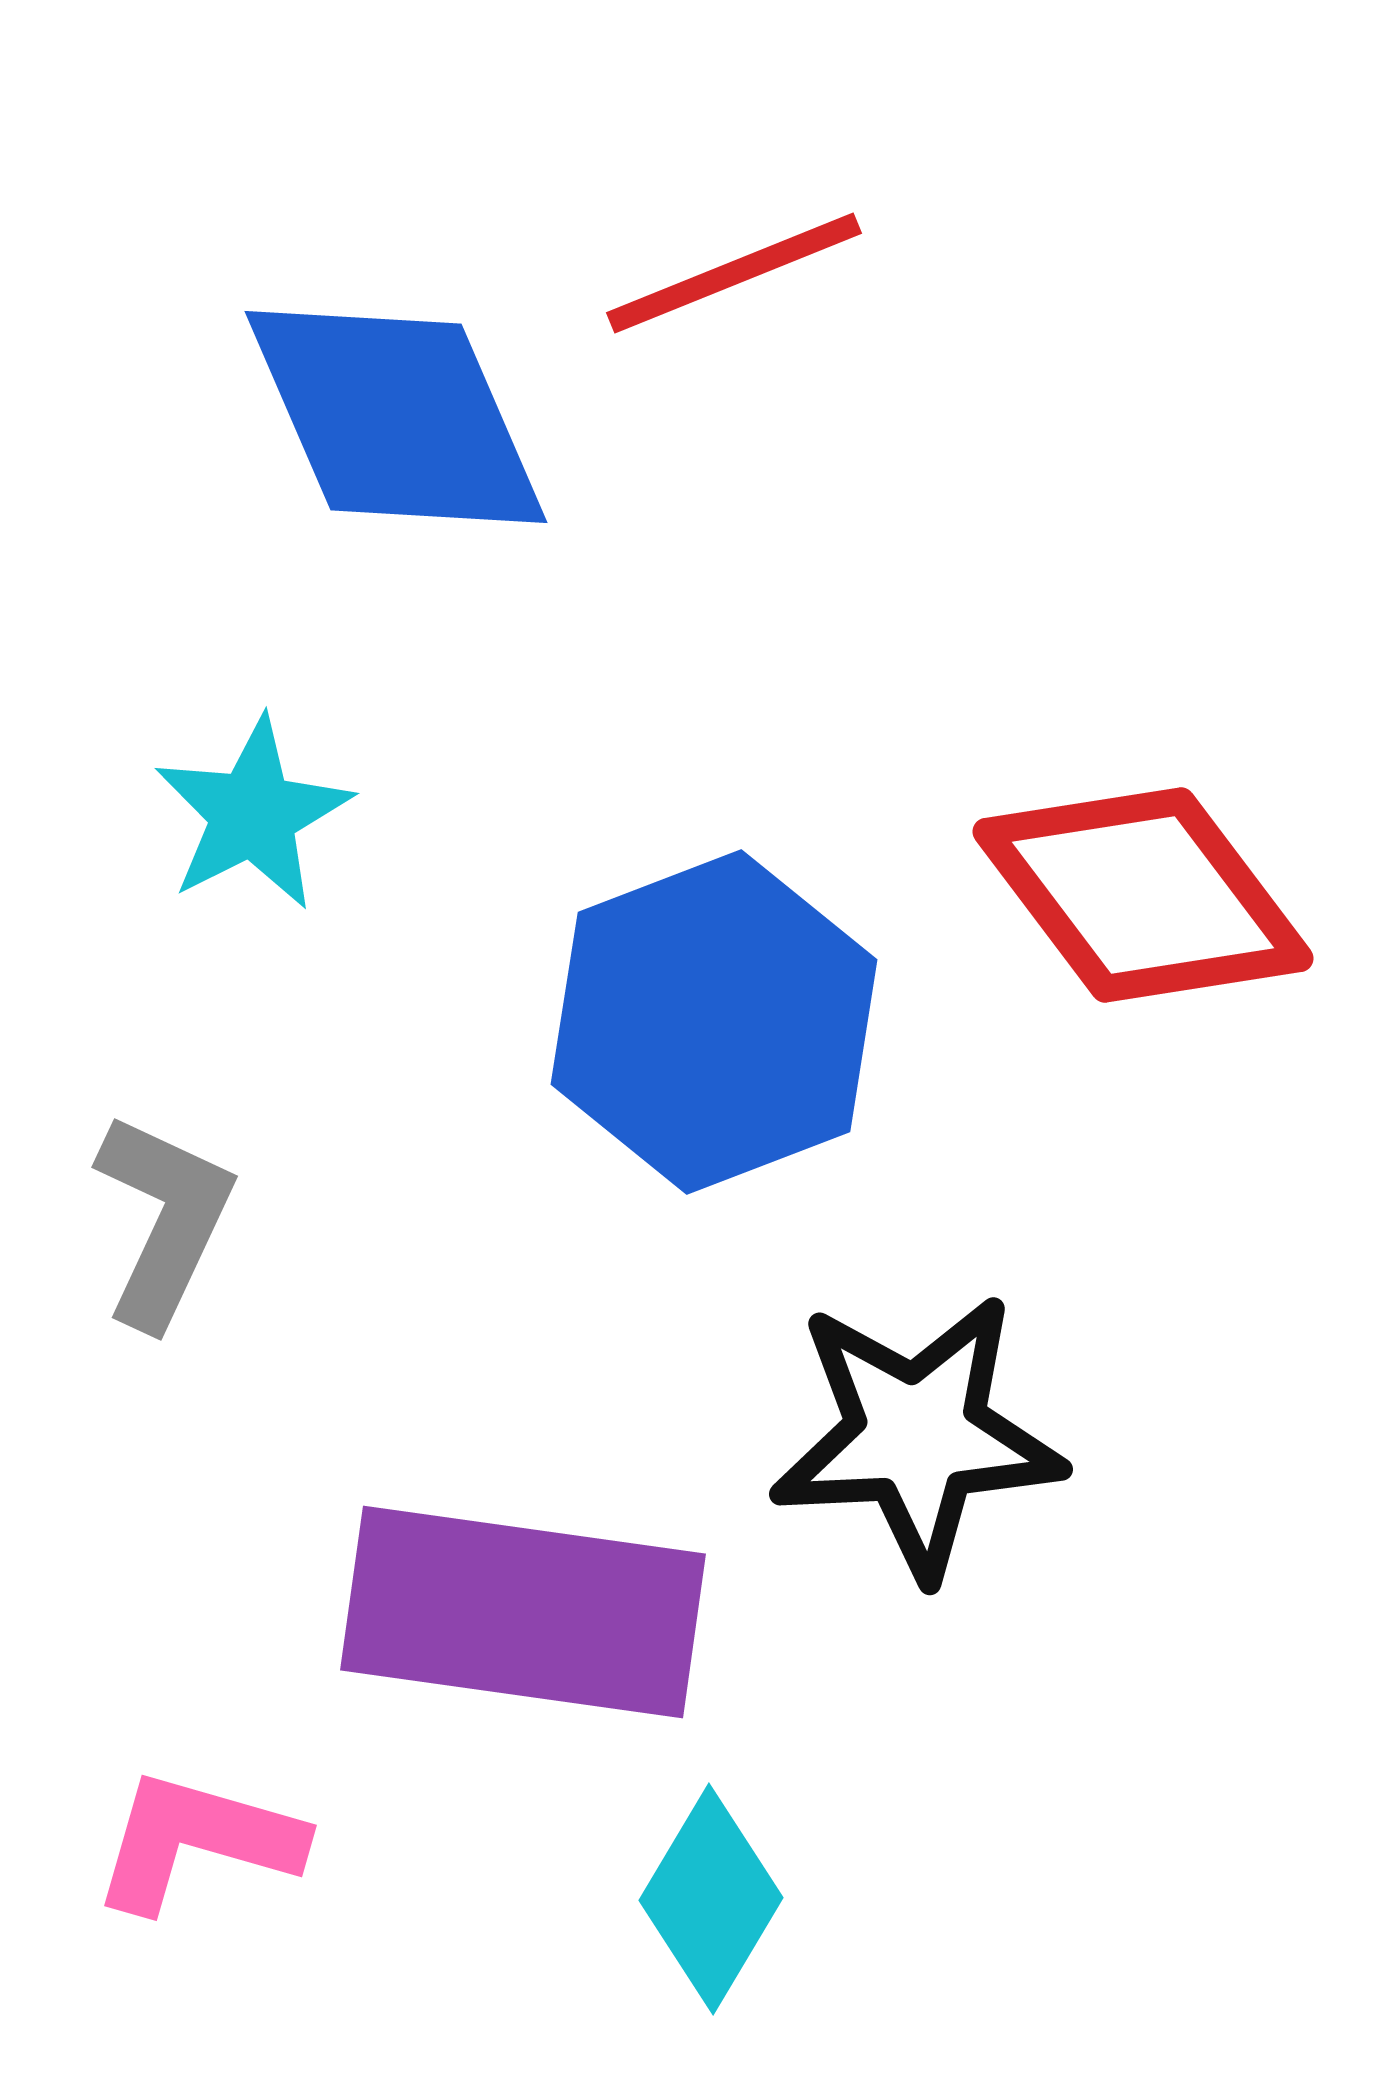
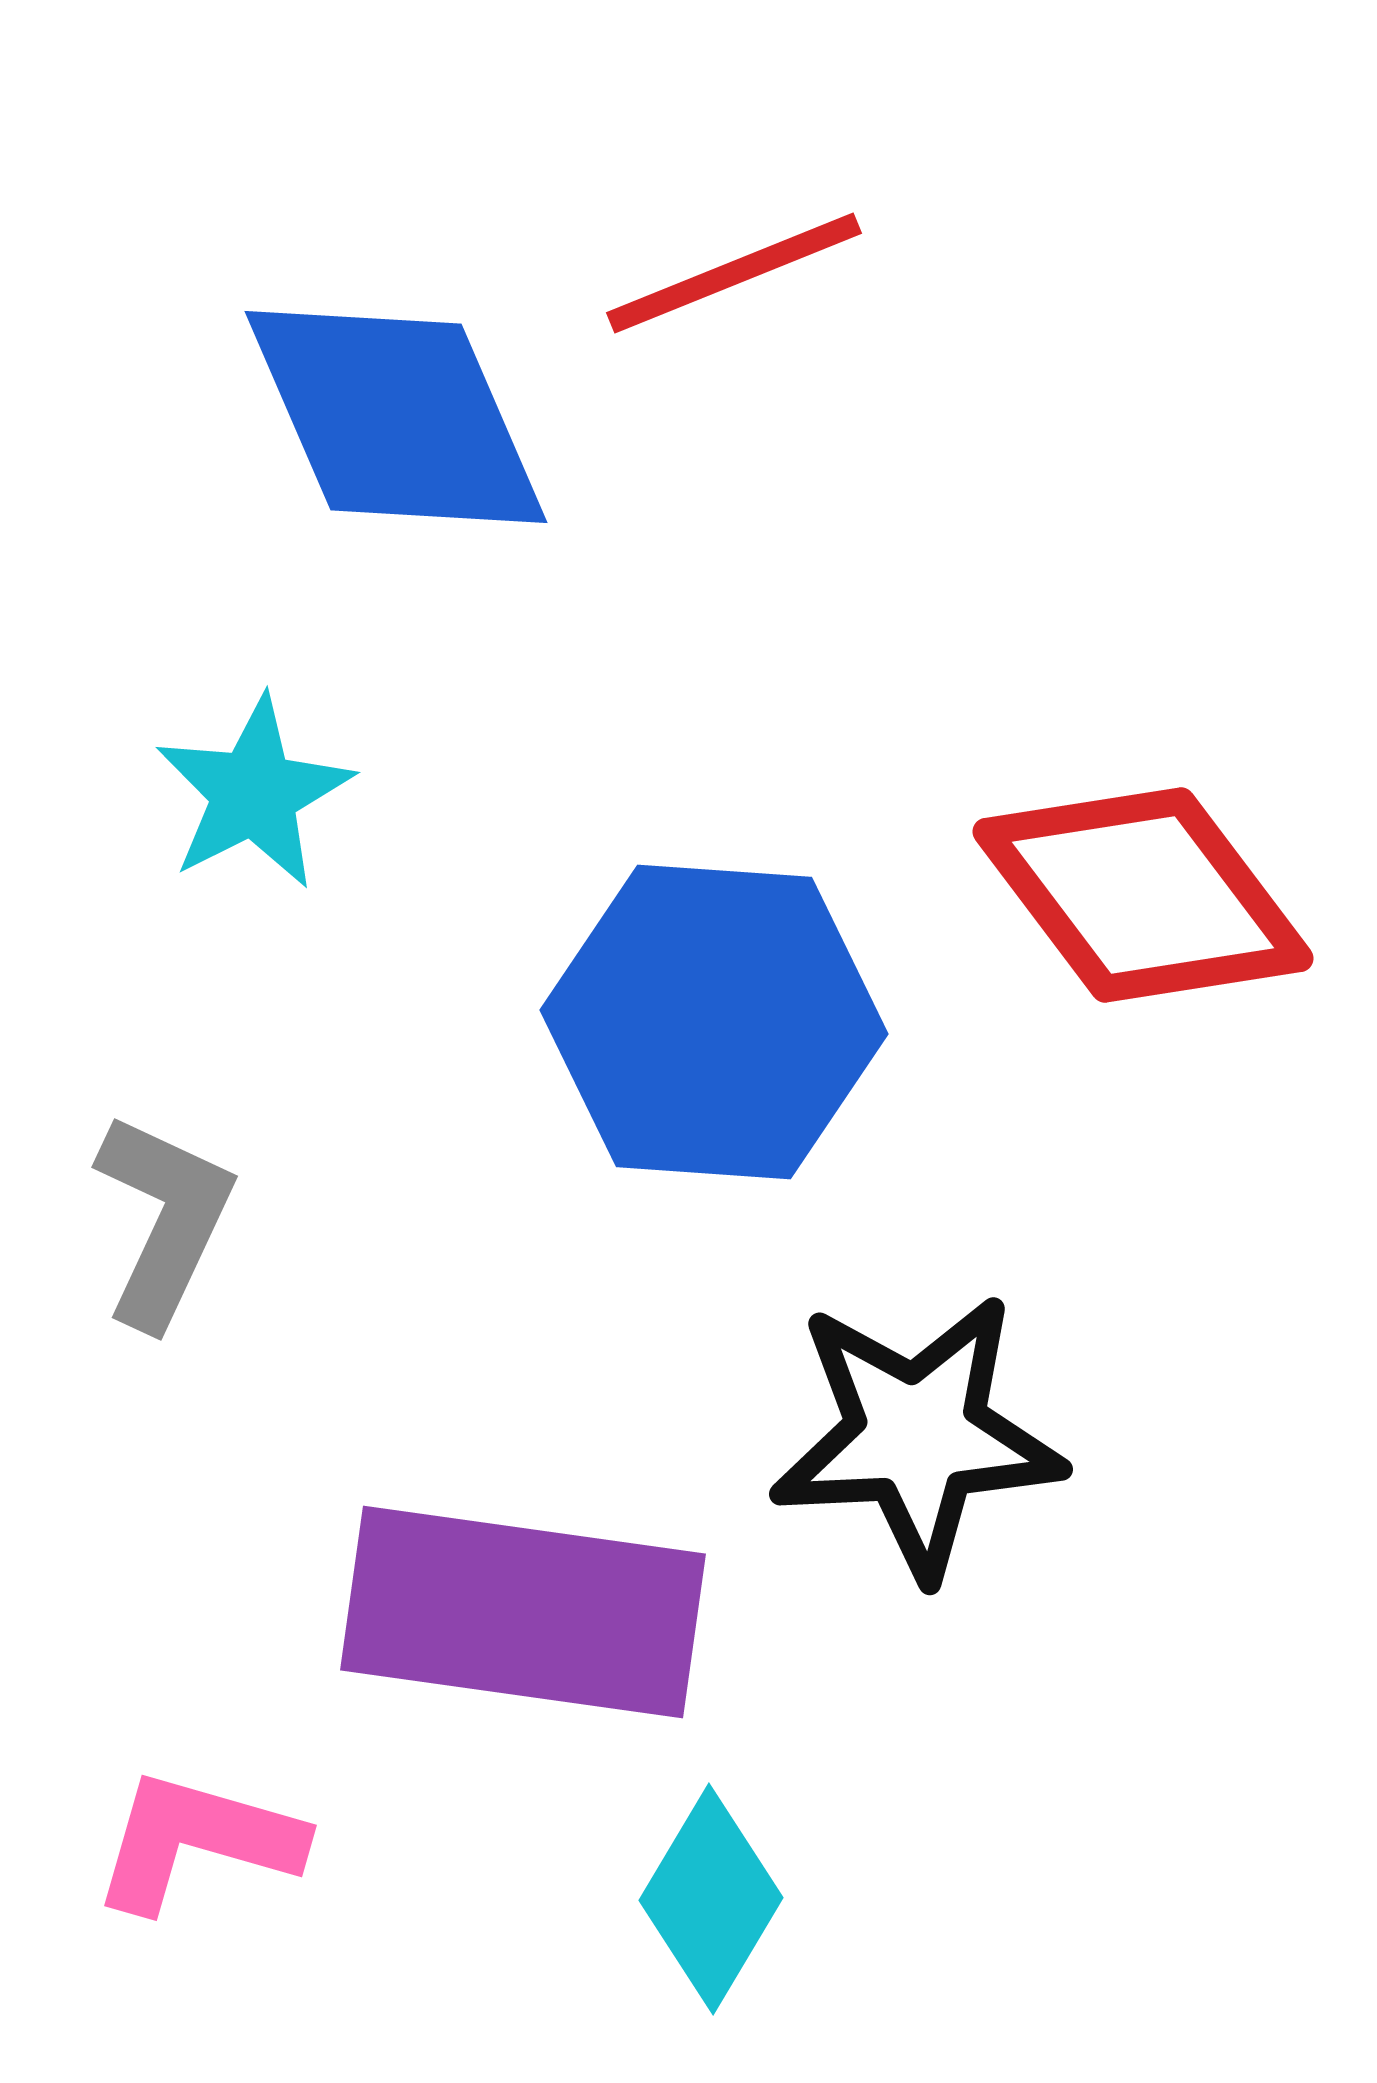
cyan star: moved 1 px right, 21 px up
blue hexagon: rotated 25 degrees clockwise
